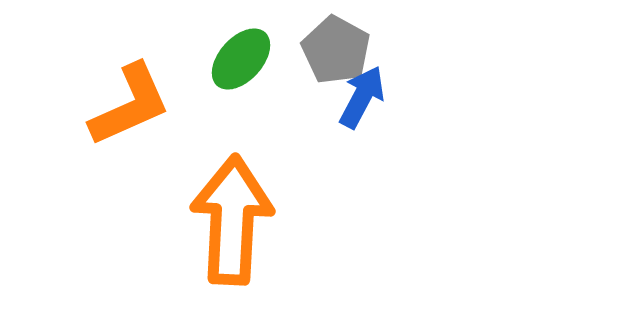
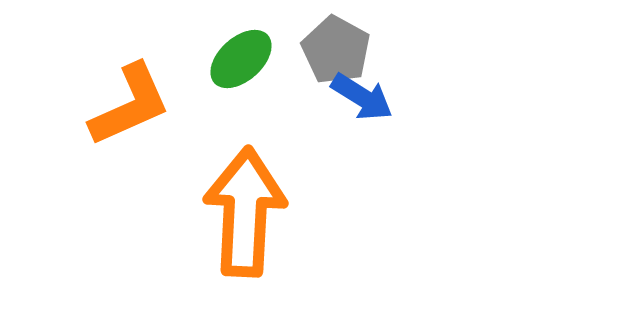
green ellipse: rotated 6 degrees clockwise
blue arrow: rotated 94 degrees clockwise
orange arrow: moved 13 px right, 8 px up
